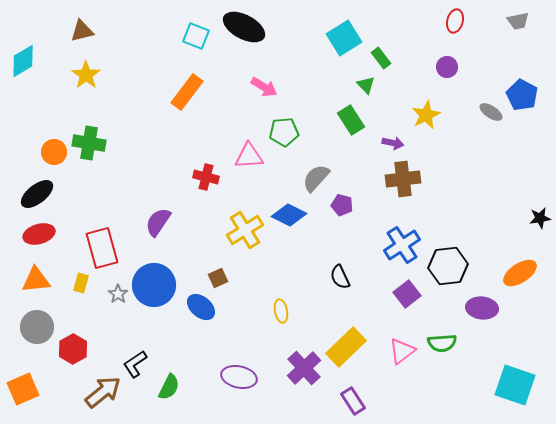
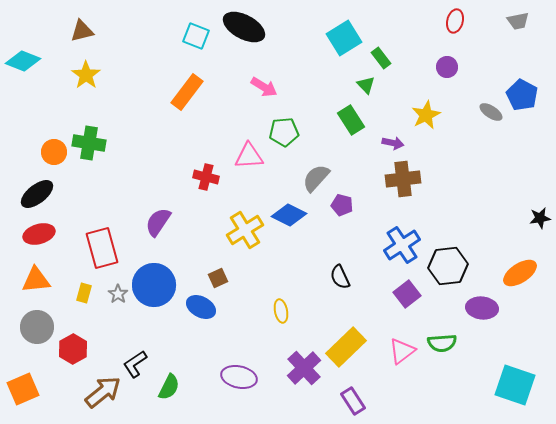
cyan diamond at (23, 61): rotated 52 degrees clockwise
yellow rectangle at (81, 283): moved 3 px right, 10 px down
blue ellipse at (201, 307): rotated 12 degrees counterclockwise
